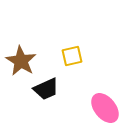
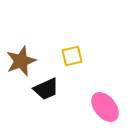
brown star: rotated 20 degrees clockwise
pink ellipse: moved 1 px up
